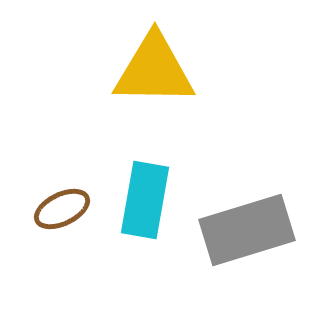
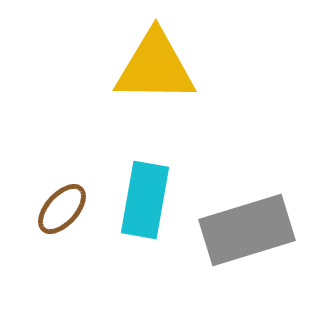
yellow triangle: moved 1 px right, 3 px up
brown ellipse: rotated 22 degrees counterclockwise
